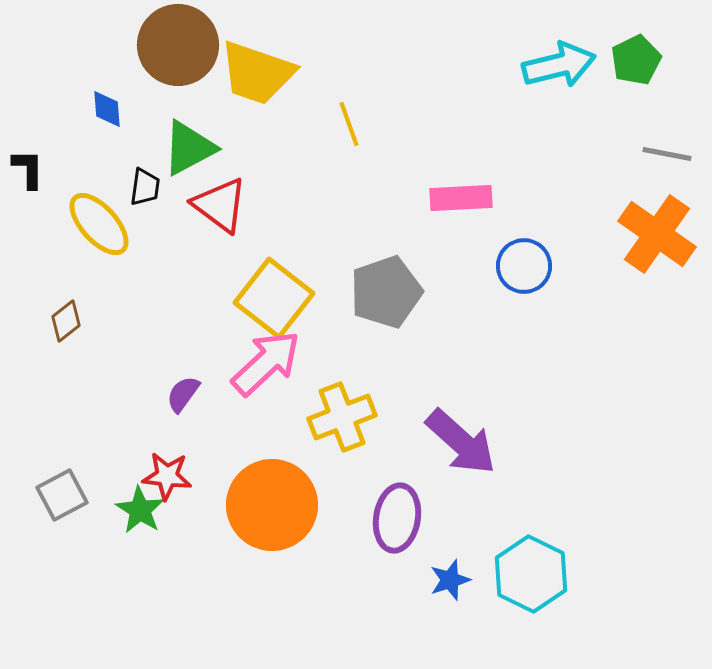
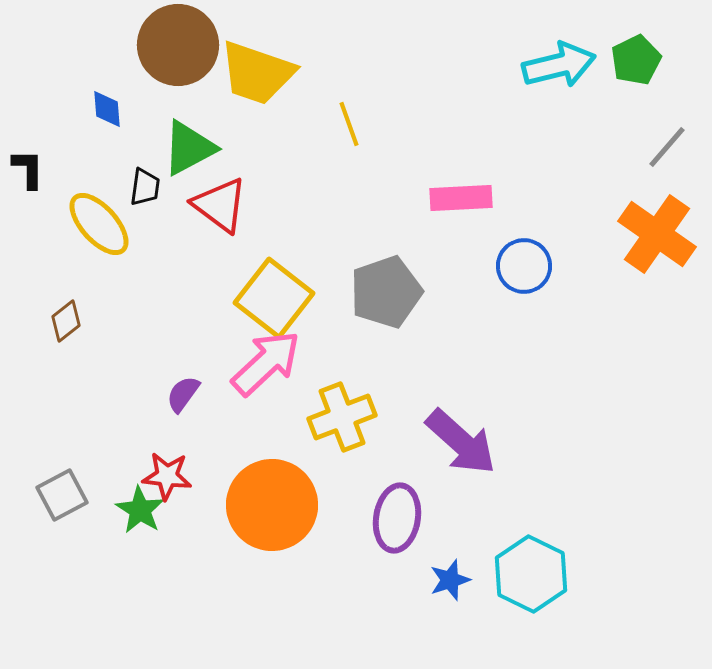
gray line: moved 7 px up; rotated 60 degrees counterclockwise
